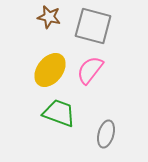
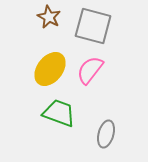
brown star: rotated 15 degrees clockwise
yellow ellipse: moved 1 px up
